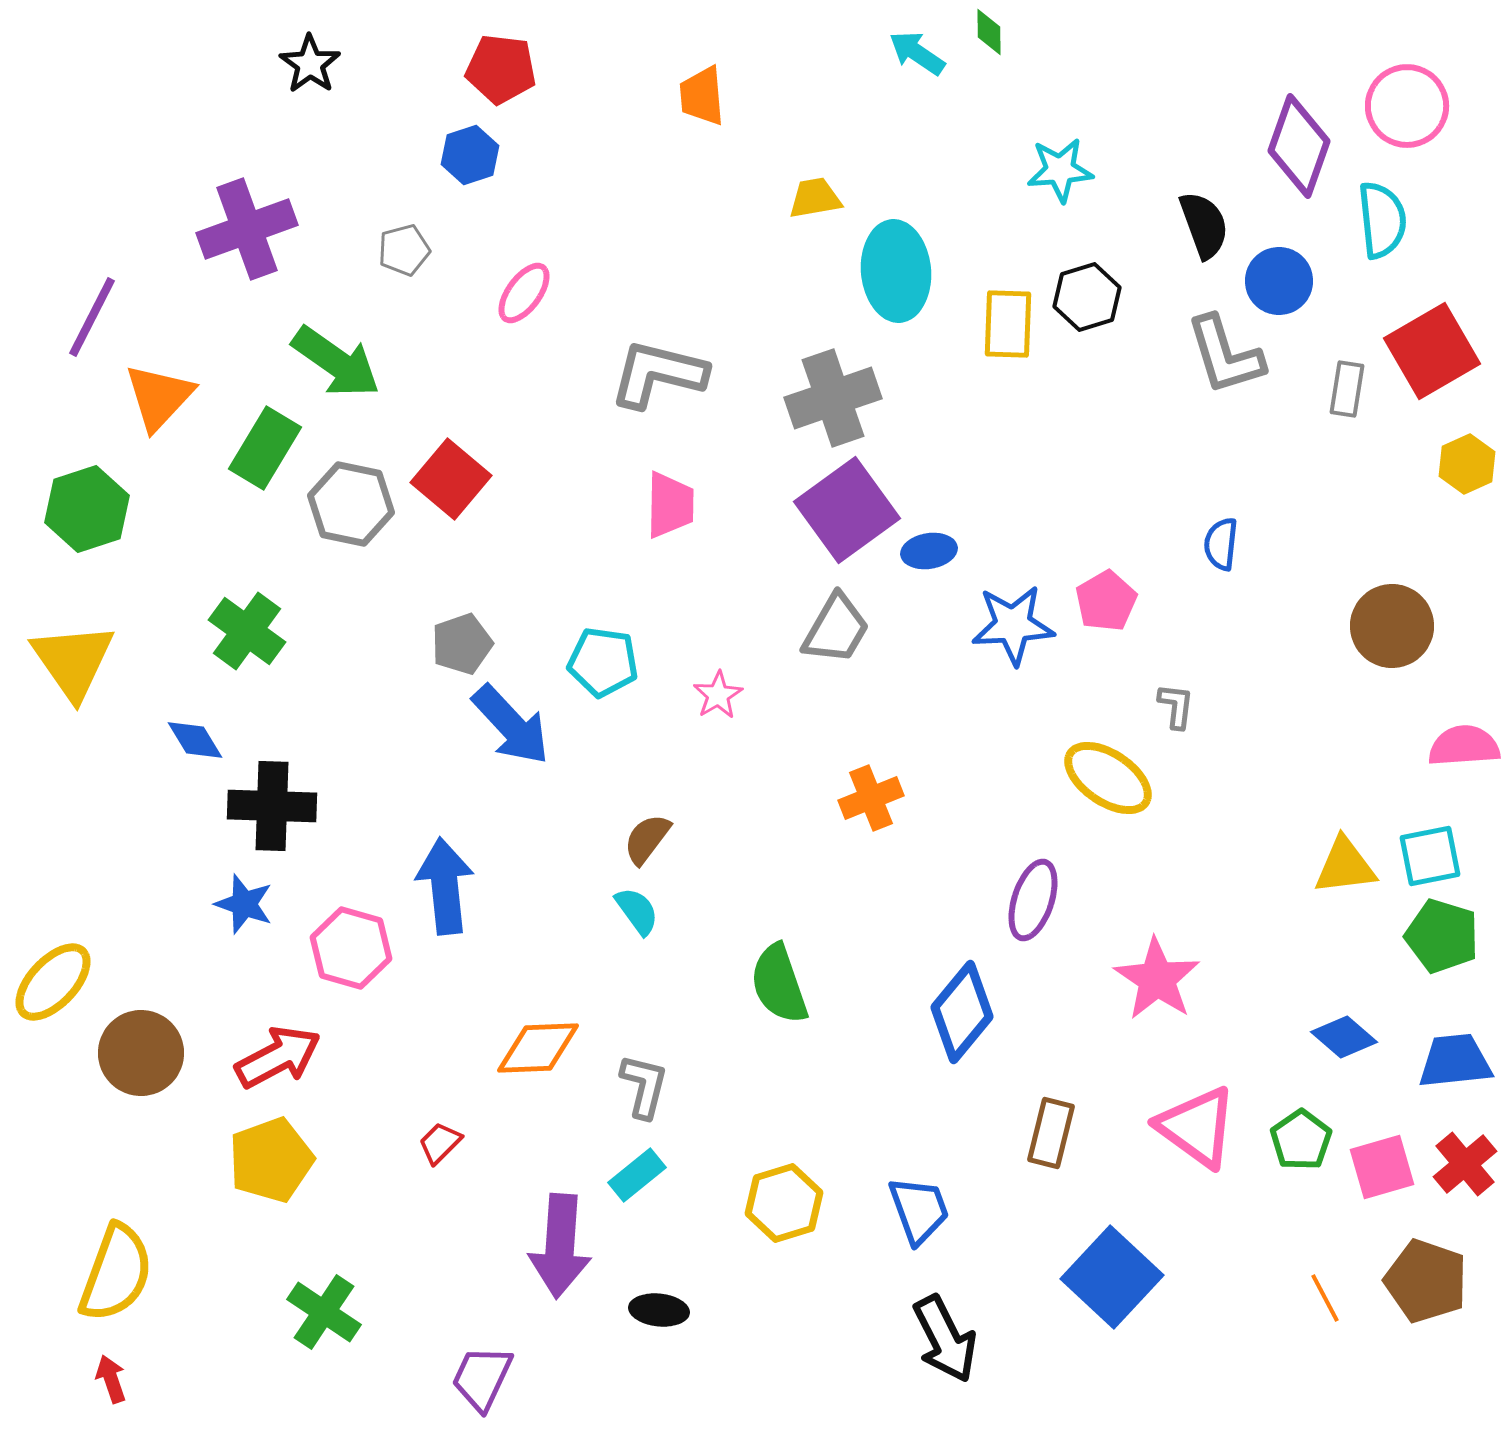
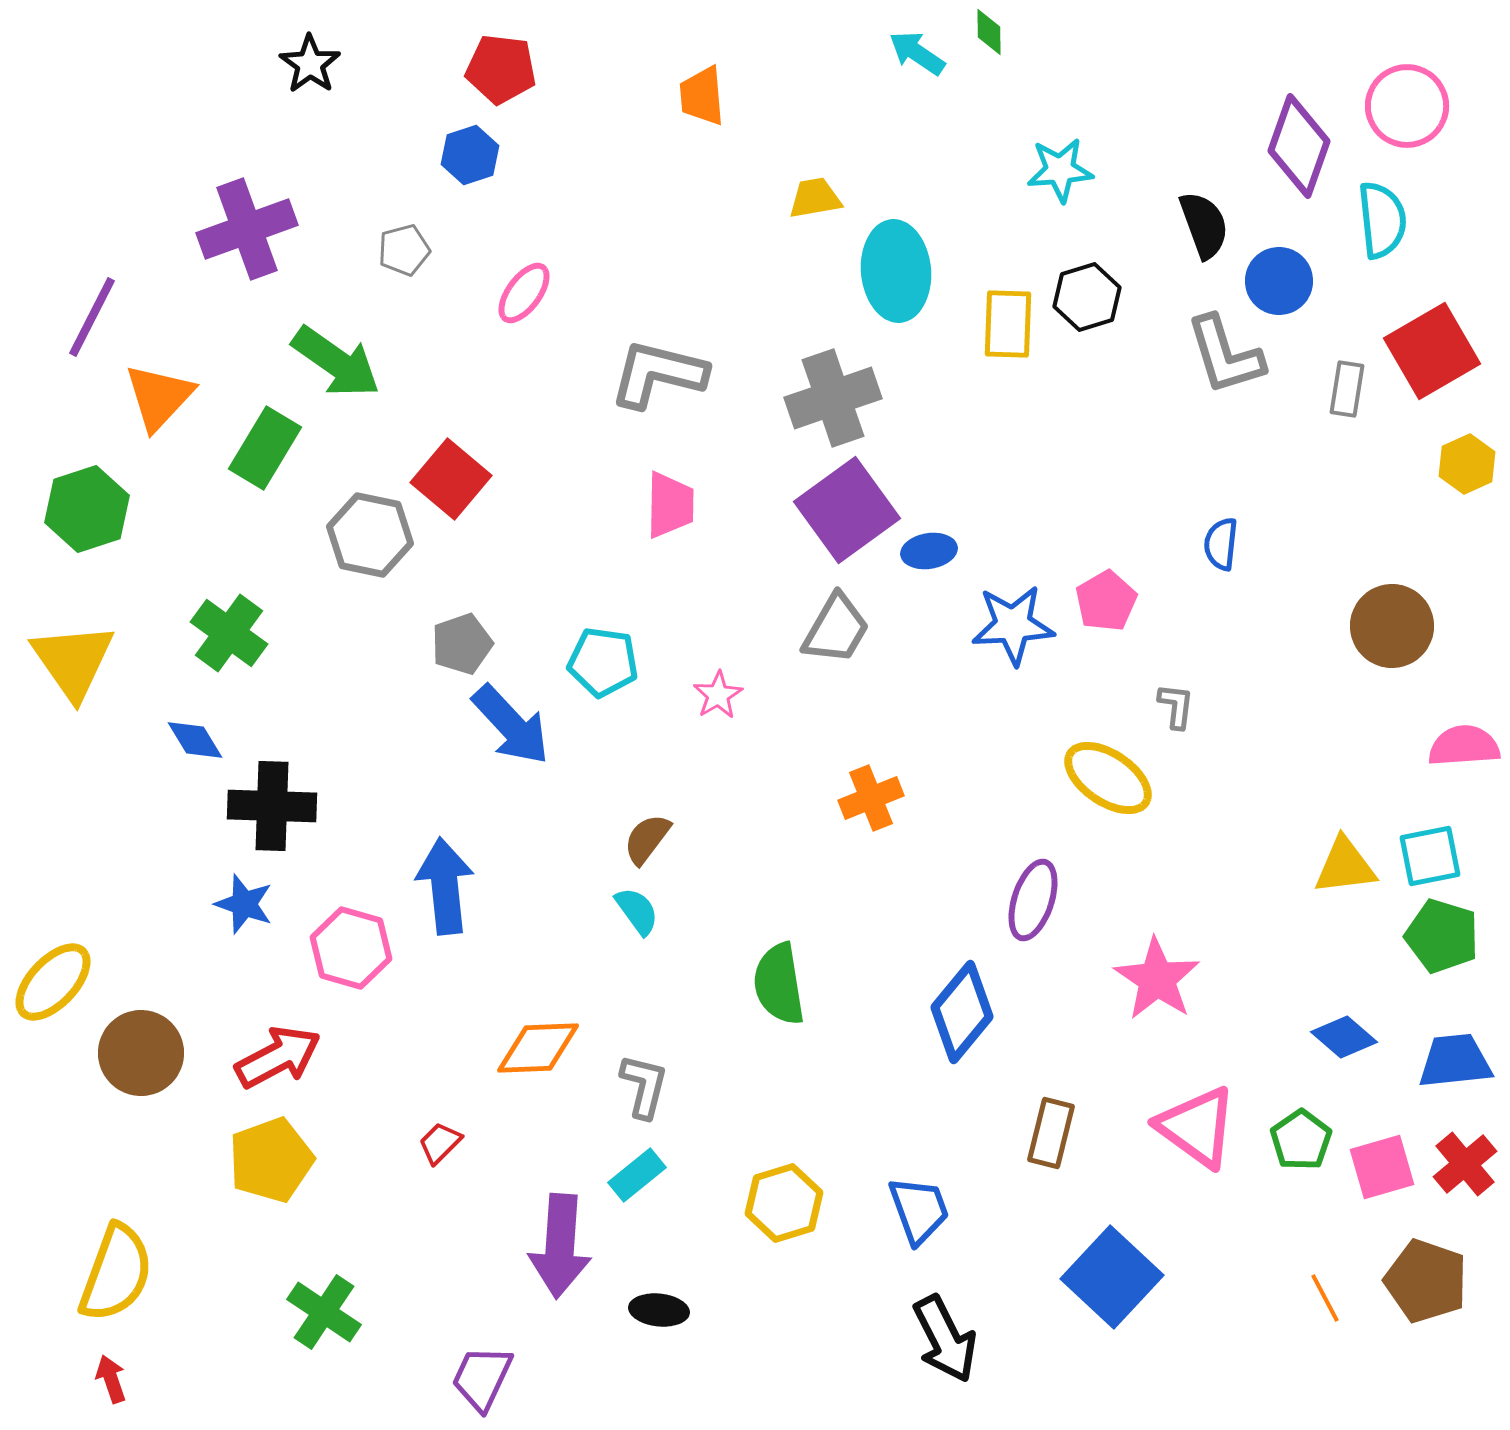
gray hexagon at (351, 504): moved 19 px right, 31 px down
green cross at (247, 631): moved 18 px left, 2 px down
green semicircle at (779, 984): rotated 10 degrees clockwise
